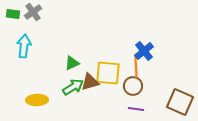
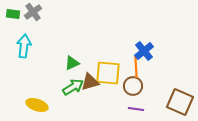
yellow ellipse: moved 5 px down; rotated 20 degrees clockwise
